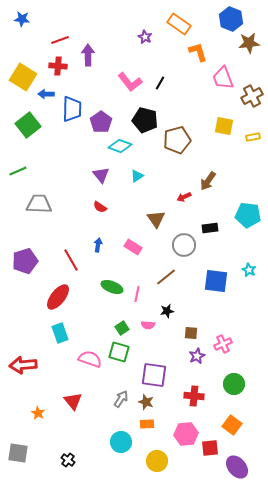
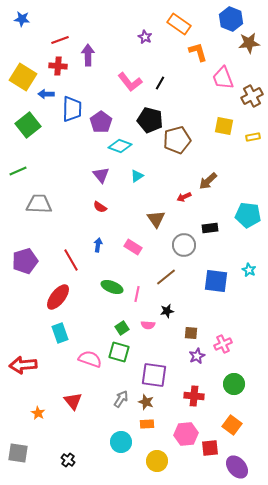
black pentagon at (145, 120): moved 5 px right
brown arrow at (208, 181): rotated 12 degrees clockwise
